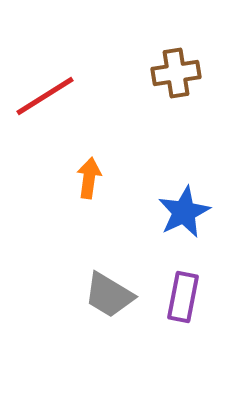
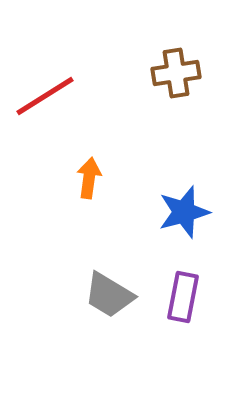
blue star: rotated 10 degrees clockwise
